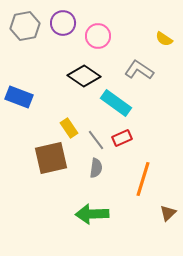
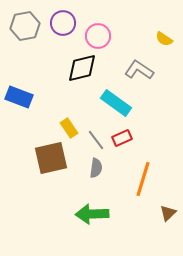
black diamond: moved 2 px left, 8 px up; rotated 48 degrees counterclockwise
